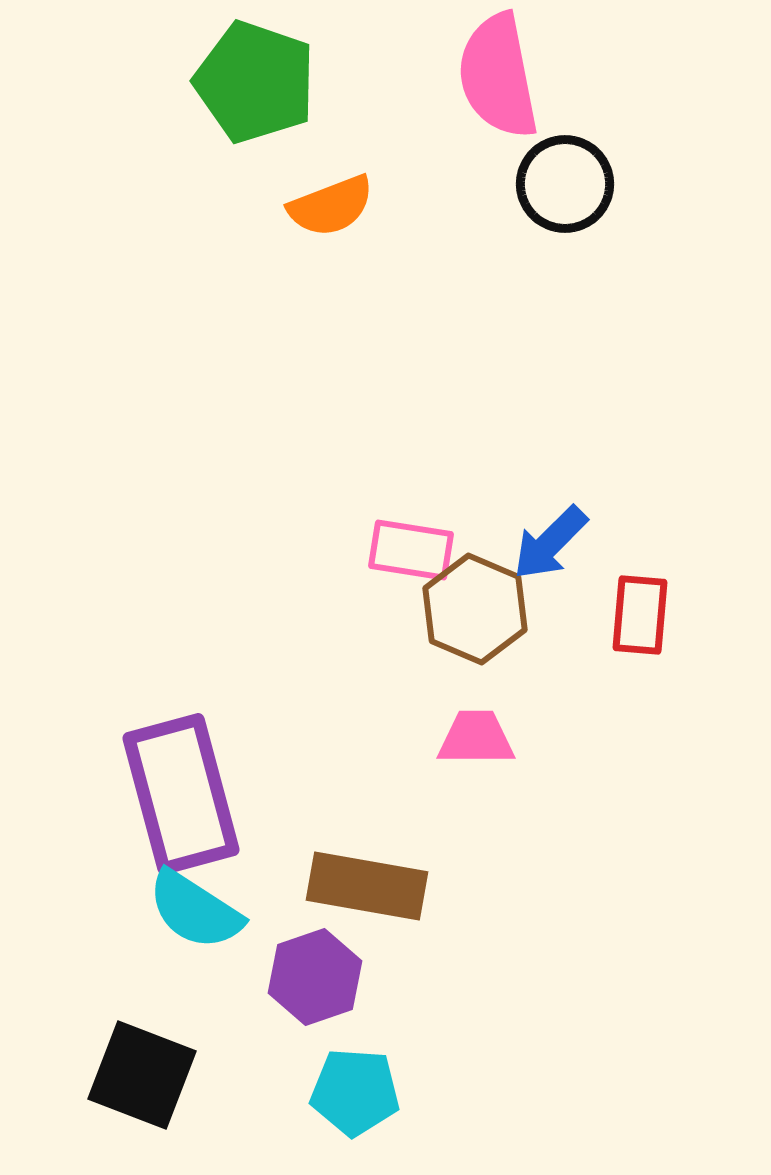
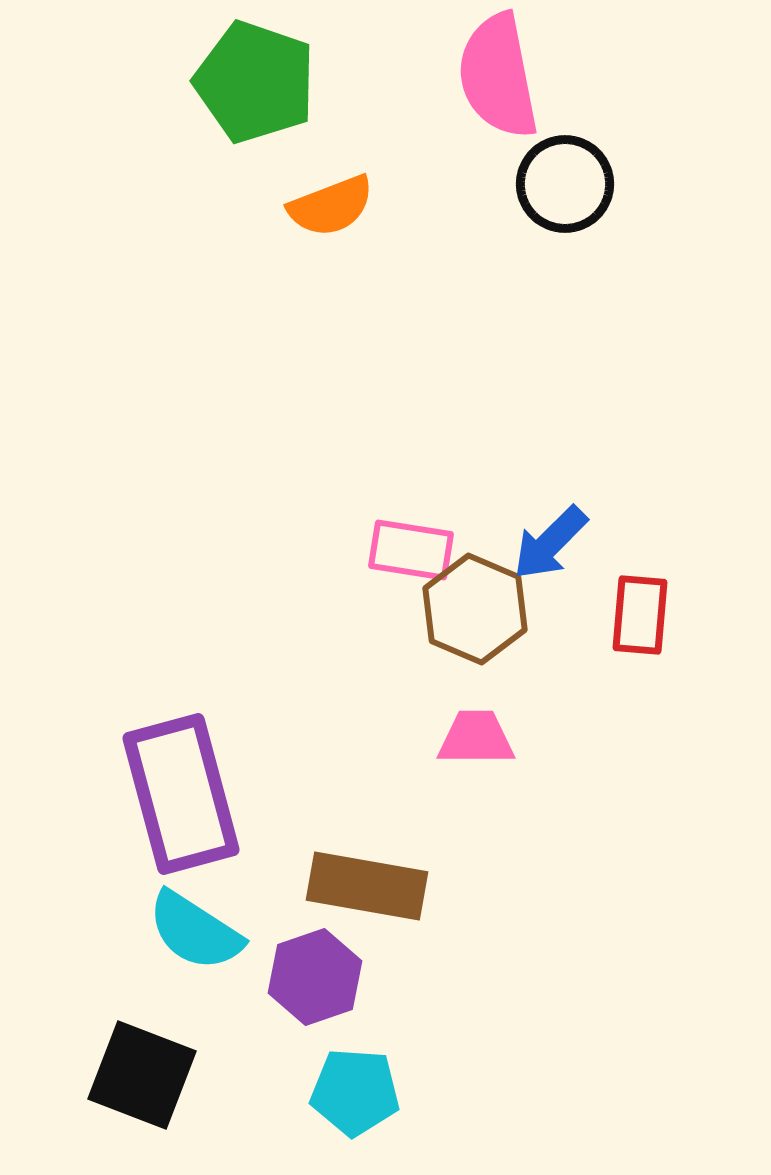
cyan semicircle: moved 21 px down
